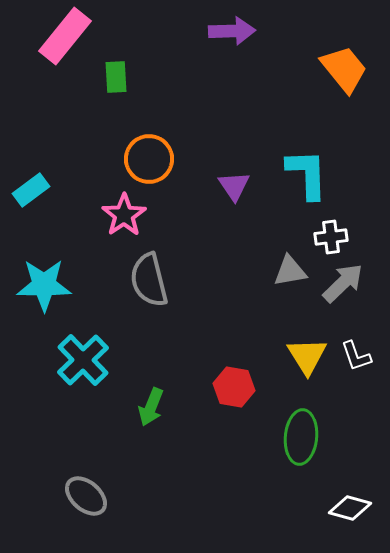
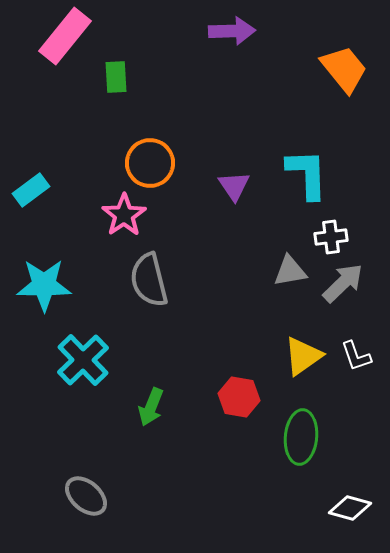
orange circle: moved 1 px right, 4 px down
yellow triangle: moved 4 px left; rotated 27 degrees clockwise
red hexagon: moved 5 px right, 10 px down
